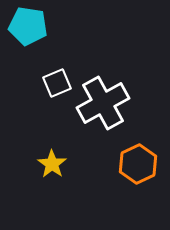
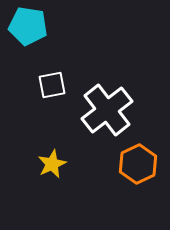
white square: moved 5 px left, 2 px down; rotated 12 degrees clockwise
white cross: moved 4 px right, 7 px down; rotated 9 degrees counterclockwise
yellow star: rotated 12 degrees clockwise
